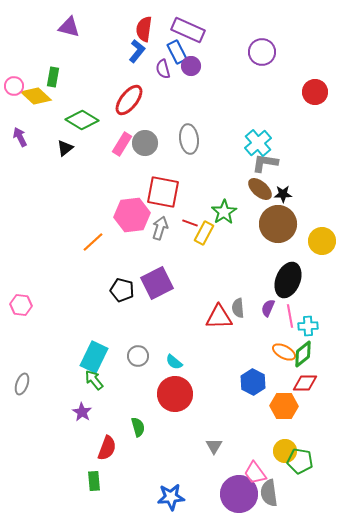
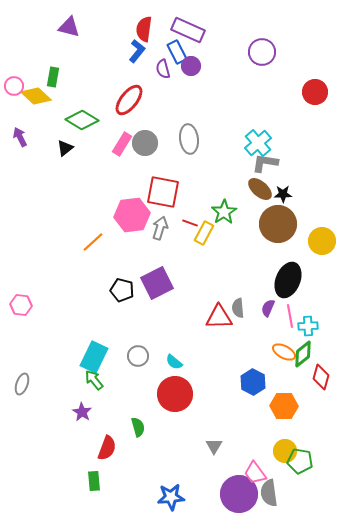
red diamond at (305, 383): moved 16 px right, 6 px up; rotated 75 degrees counterclockwise
